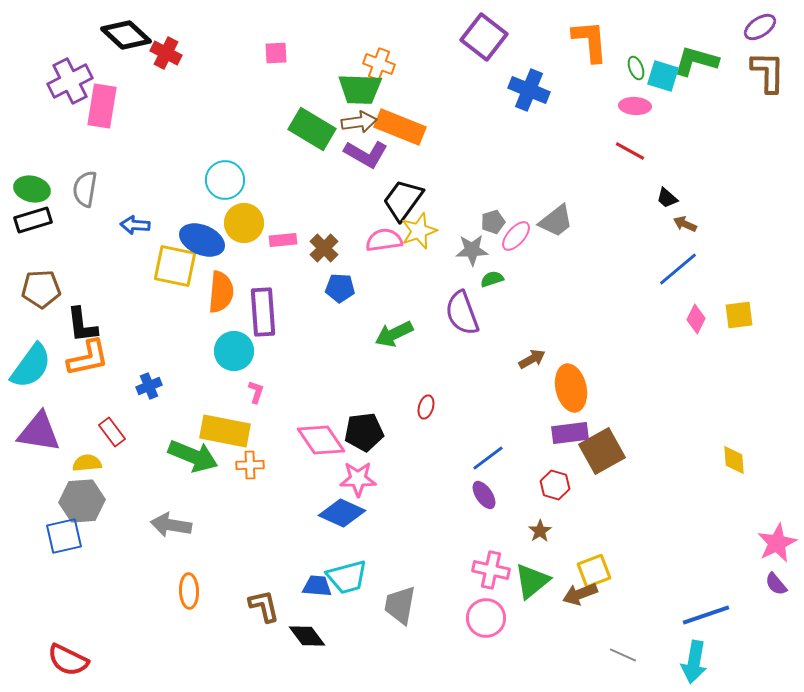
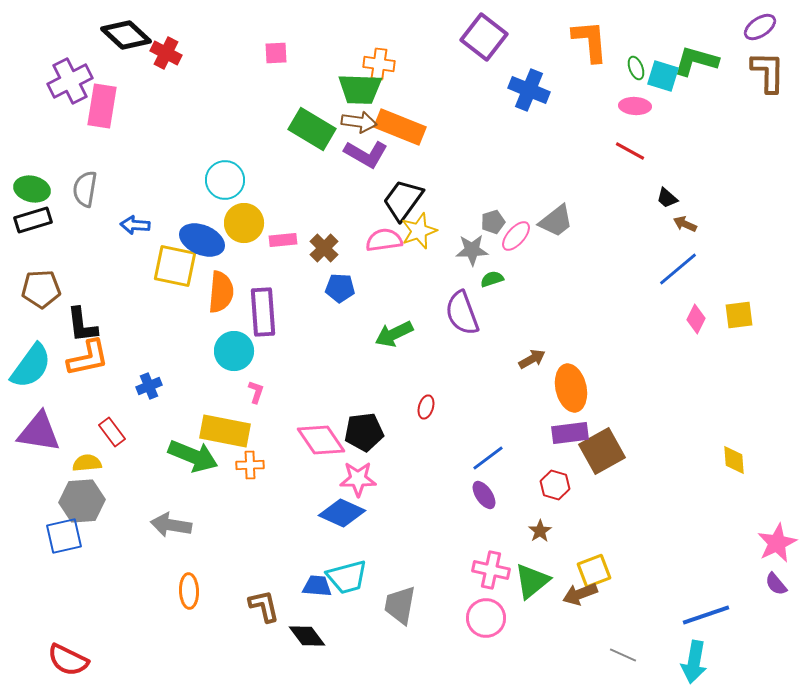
orange cross at (379, 64): rotated 12 degrees counterclockwise
brown arrow at (359, 122): rotated 16 degrees clockwise
